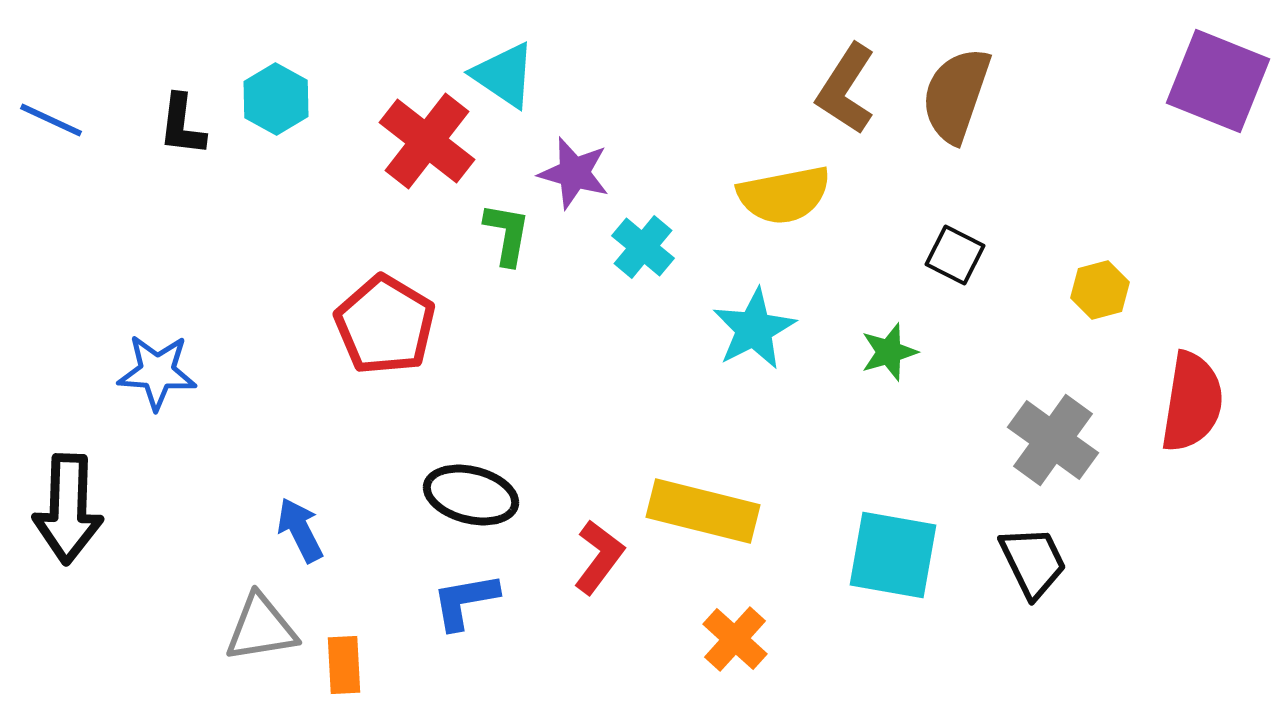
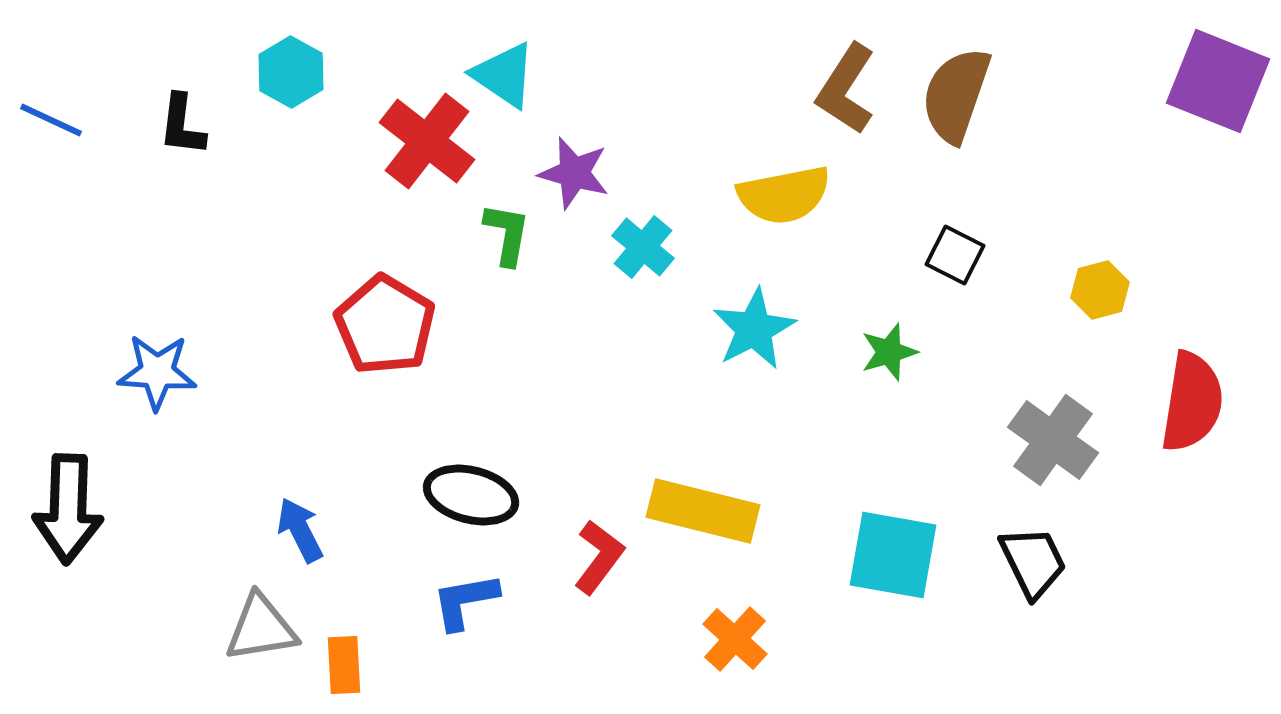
cyan hexagon: moved 15 px right, 27 px up
